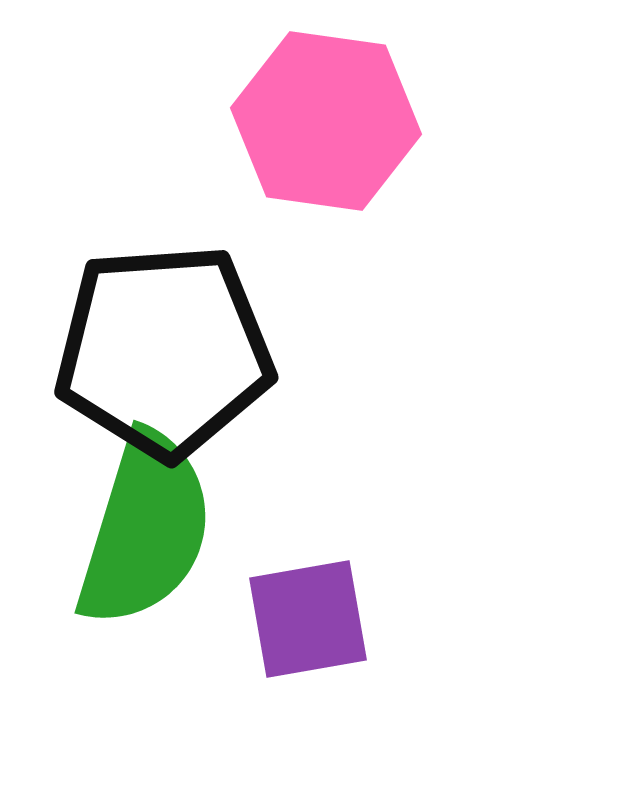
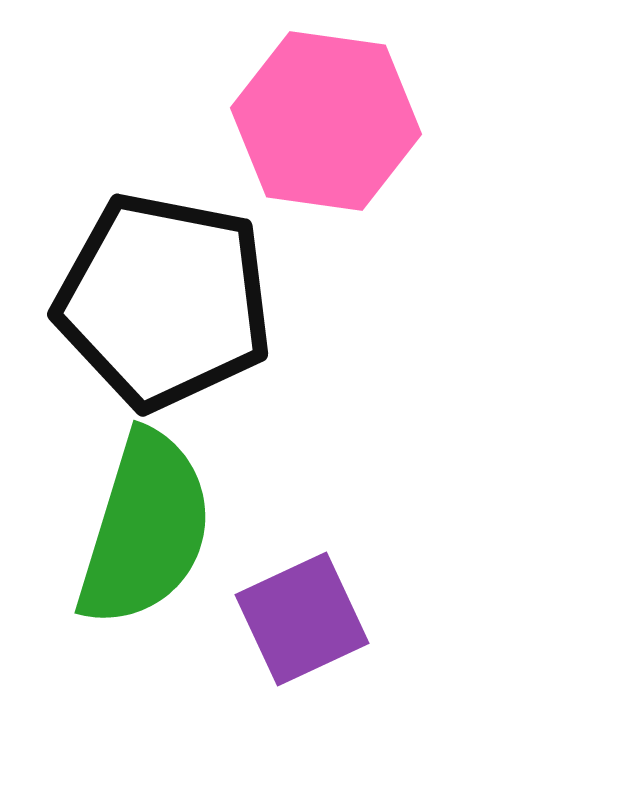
black pentagon: moved 50 px up; rotated 15 degrees clockwise
purple square: moved 6 px left; rotated 15 degrees counterclockwise
